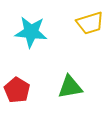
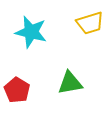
cyan star: rotated 8 degrees clockwise
green triangle: moved 4 px up
